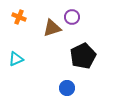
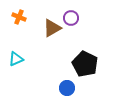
purple circle: moved 1 px left, 1 px down
brown triangle: rotated 12 degrees counterclockwise
black pentagon: moved 2 px right, 8 px down; rotated 20 degrees counterclockwise
